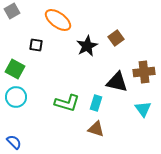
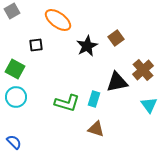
black square: rotated 16 degrees counterclockwise
brown cross: moved 1 px left, 2 px up; rotated 35 degrees counterclockwise
black triangle: rotated 25 degrees counterclockwise
cyan rectangle: moved 2 px left, 4 px up
cyan triangle: moved 6 px right, 4 px up
